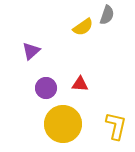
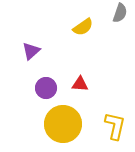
gray semicircle: moved 13 px right, 2 px up
yellow L-shape: moved 1 px left
